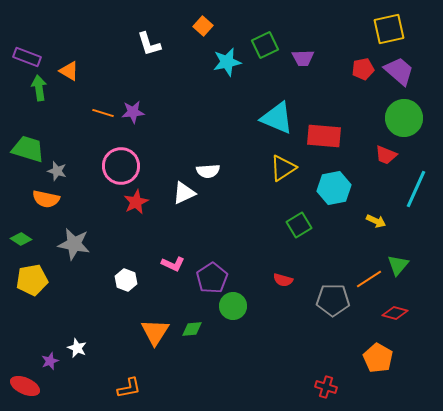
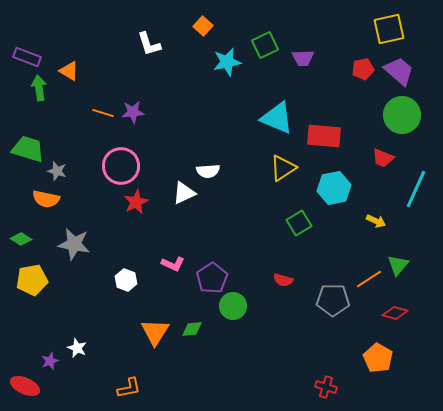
green circle at (404, 118): moved 2 px left, 3 px up
red trapezoid at (386, 155): moved 3 px left, 3 px down
green square at (299, 225): moved 2 px up
